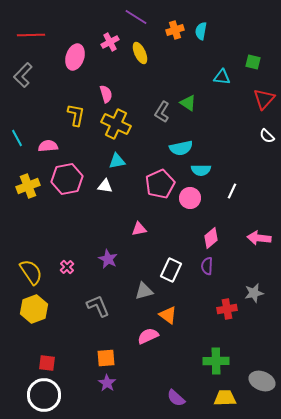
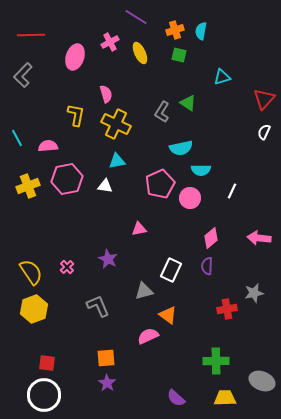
green square at (253, 62): moved 74 px left, 7 px up
cyan triangle at (222, 77): rotated 24 degrees counterclockwise
white semicircle at (267, 136): moved 3 px left, 4 px up; rotated 70 degrees clockwise
